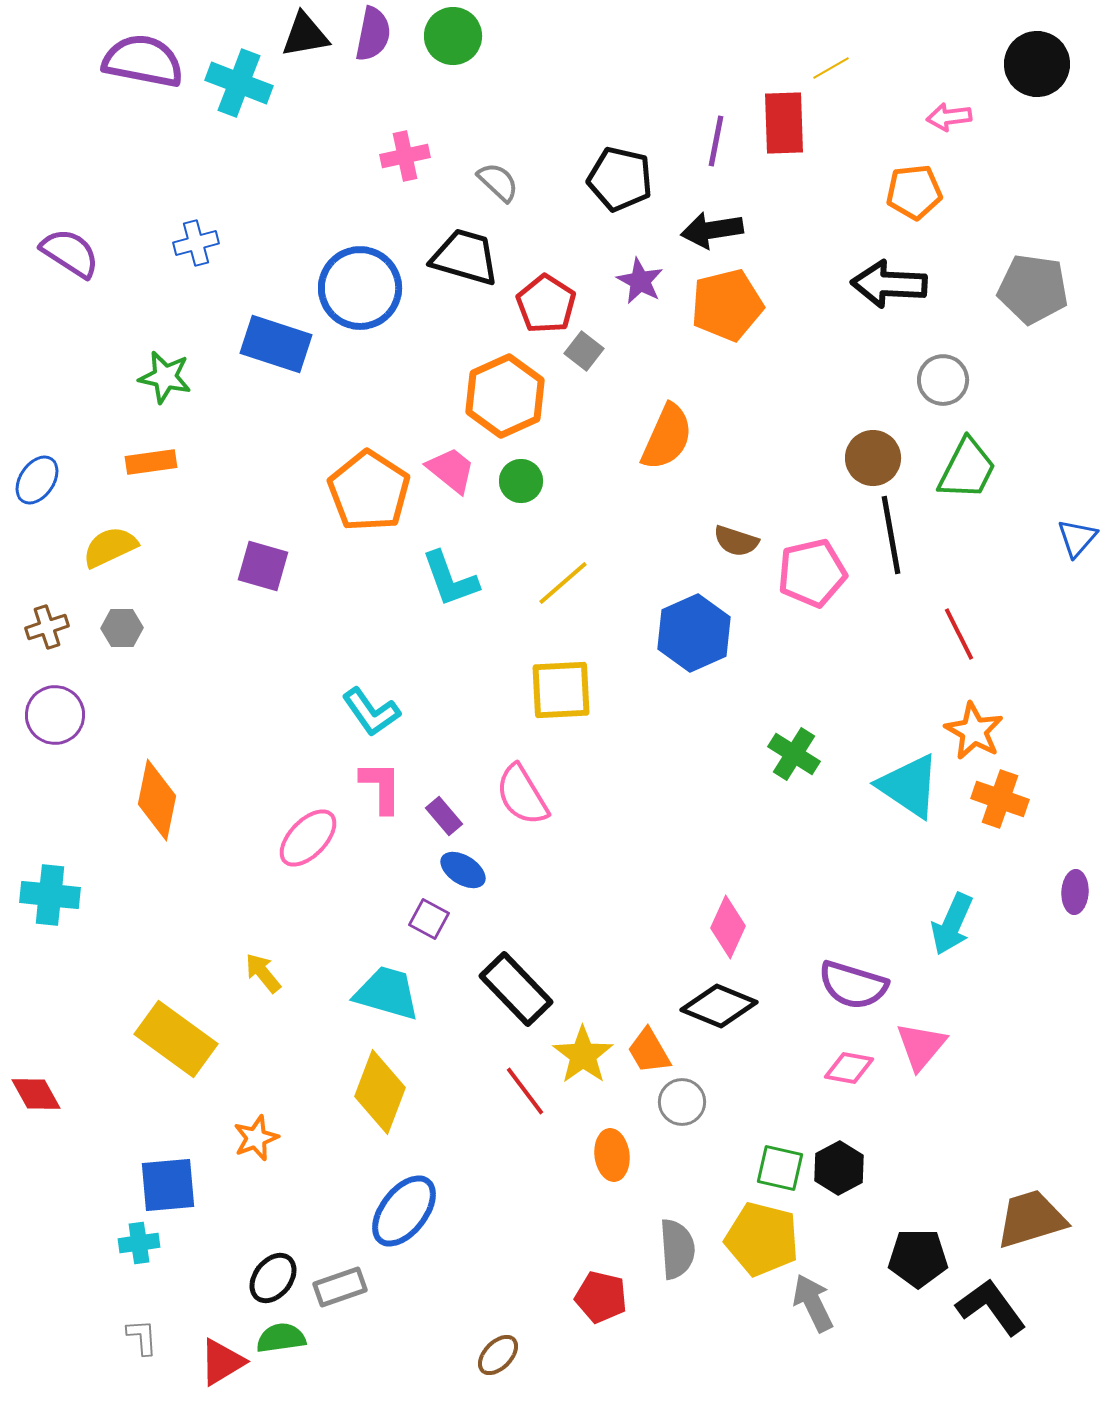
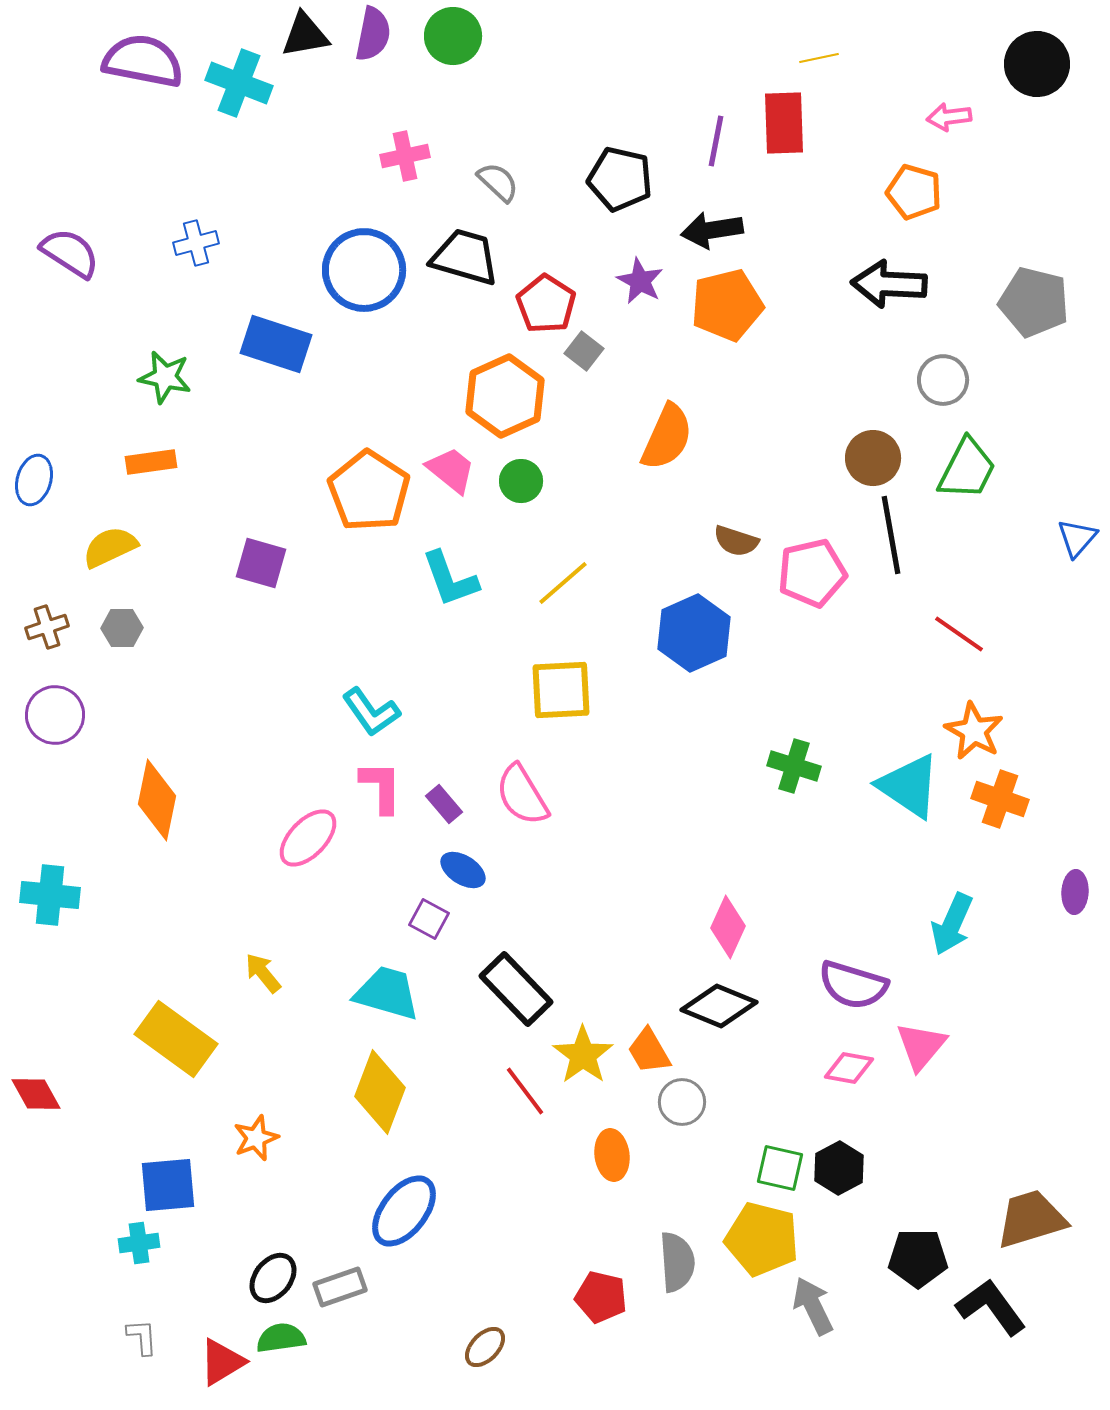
yellow line at (831, 68): moved 12 px left, 10 px up; rotated 18 degrees clockwise
orange pentagon at (914, 192): rotated 22 degrees clockwise
blue circle at (360, 288): moved 4 px right, 18 px up
gray pentagon at (1033, 289): moved 1 px right, 13 px down; rotated 6 degrees clockwise
blue ellipse at (37, 480): moved 3 px left; rotated 18 degrees counterclockwise
purple square at (263, 566): moved 2 px left, 3 px up
red line at (959, 634): rotated 28 degrees counterclockwise
green cross at (794, 754): moved 12 px down; rotated 15 degrees counterclockwise
purple rectangle at (444, 816): moved 12 px up
gray semicircle at (677, 1249): moved 13 px down
gray arrow at (813, 1303): moved 3 px down
brown ellipse at (498, 1355): moved 13 px left, 8 px up
